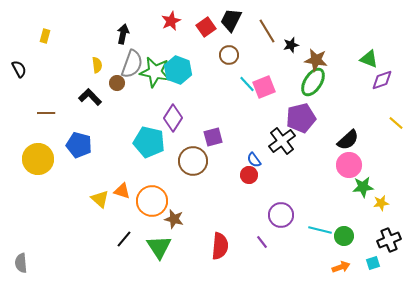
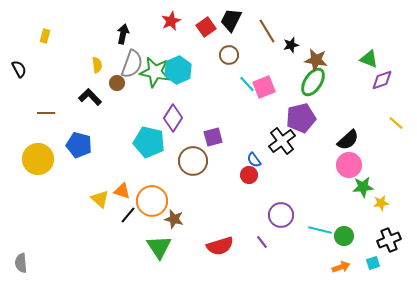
cyan hexagon at (178, 70): rotated 16 degrees clockwise
black line at (124, 239): moved 4 px right, 24 px up
red semicircle at (220, 246): rotated 68 degrees clockwise
